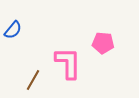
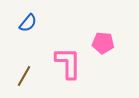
blue semicircle: moved 15 px right, 7 px up
brown line: moved 9 px left, 4 px up
